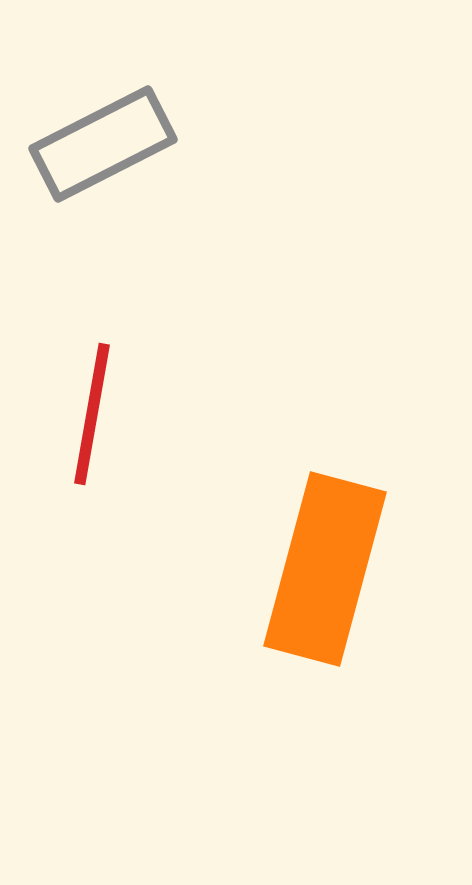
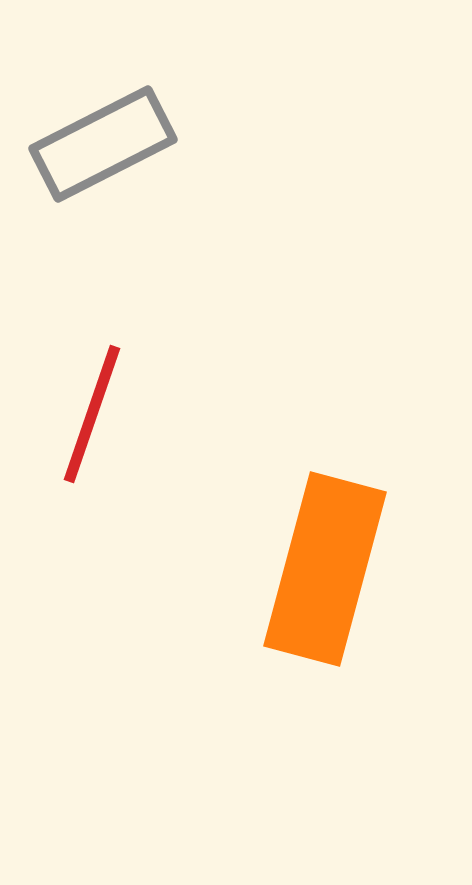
red line: rotated 9 degrees clockwise
